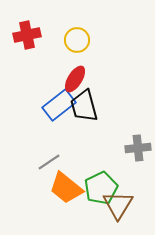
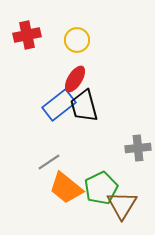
brown triangle: moved 4 px right
